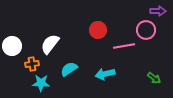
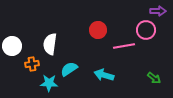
white semicircle: rotated 30 degrees counterclockwise
cyan arrow: moved 1 px left, 1 px down; rotated 30 degrees clockwise
cyan star: moved 8 px right
